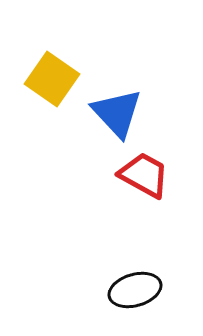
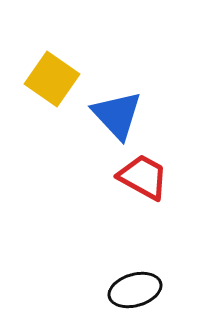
blue triangle: moved 2 px down
red trapezoid: moved 1 px left, 2 px down
